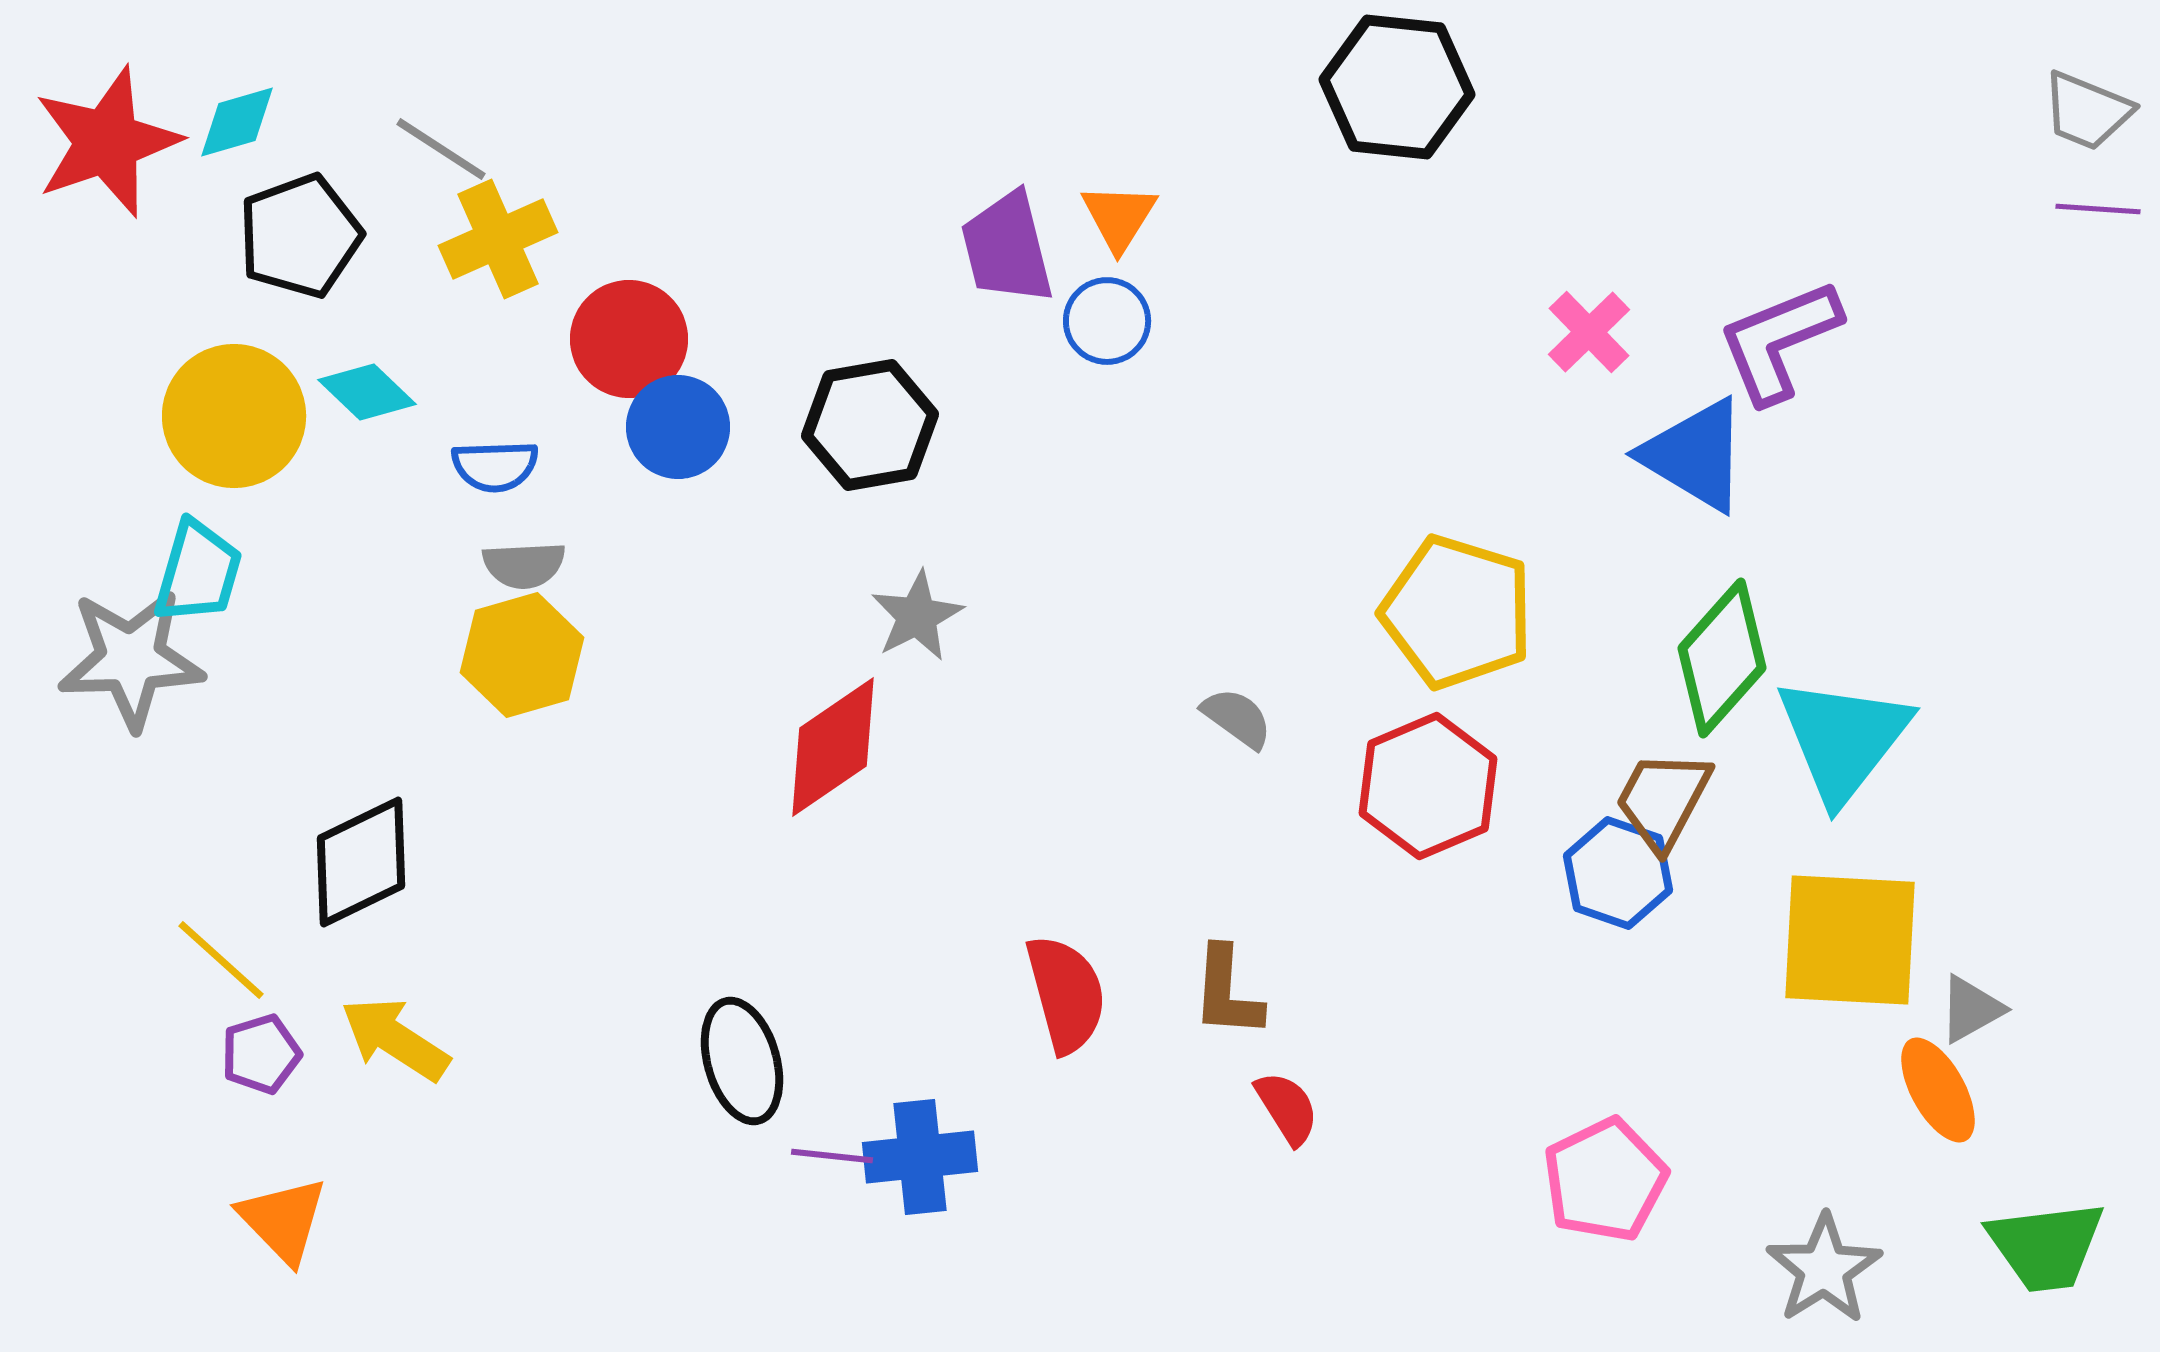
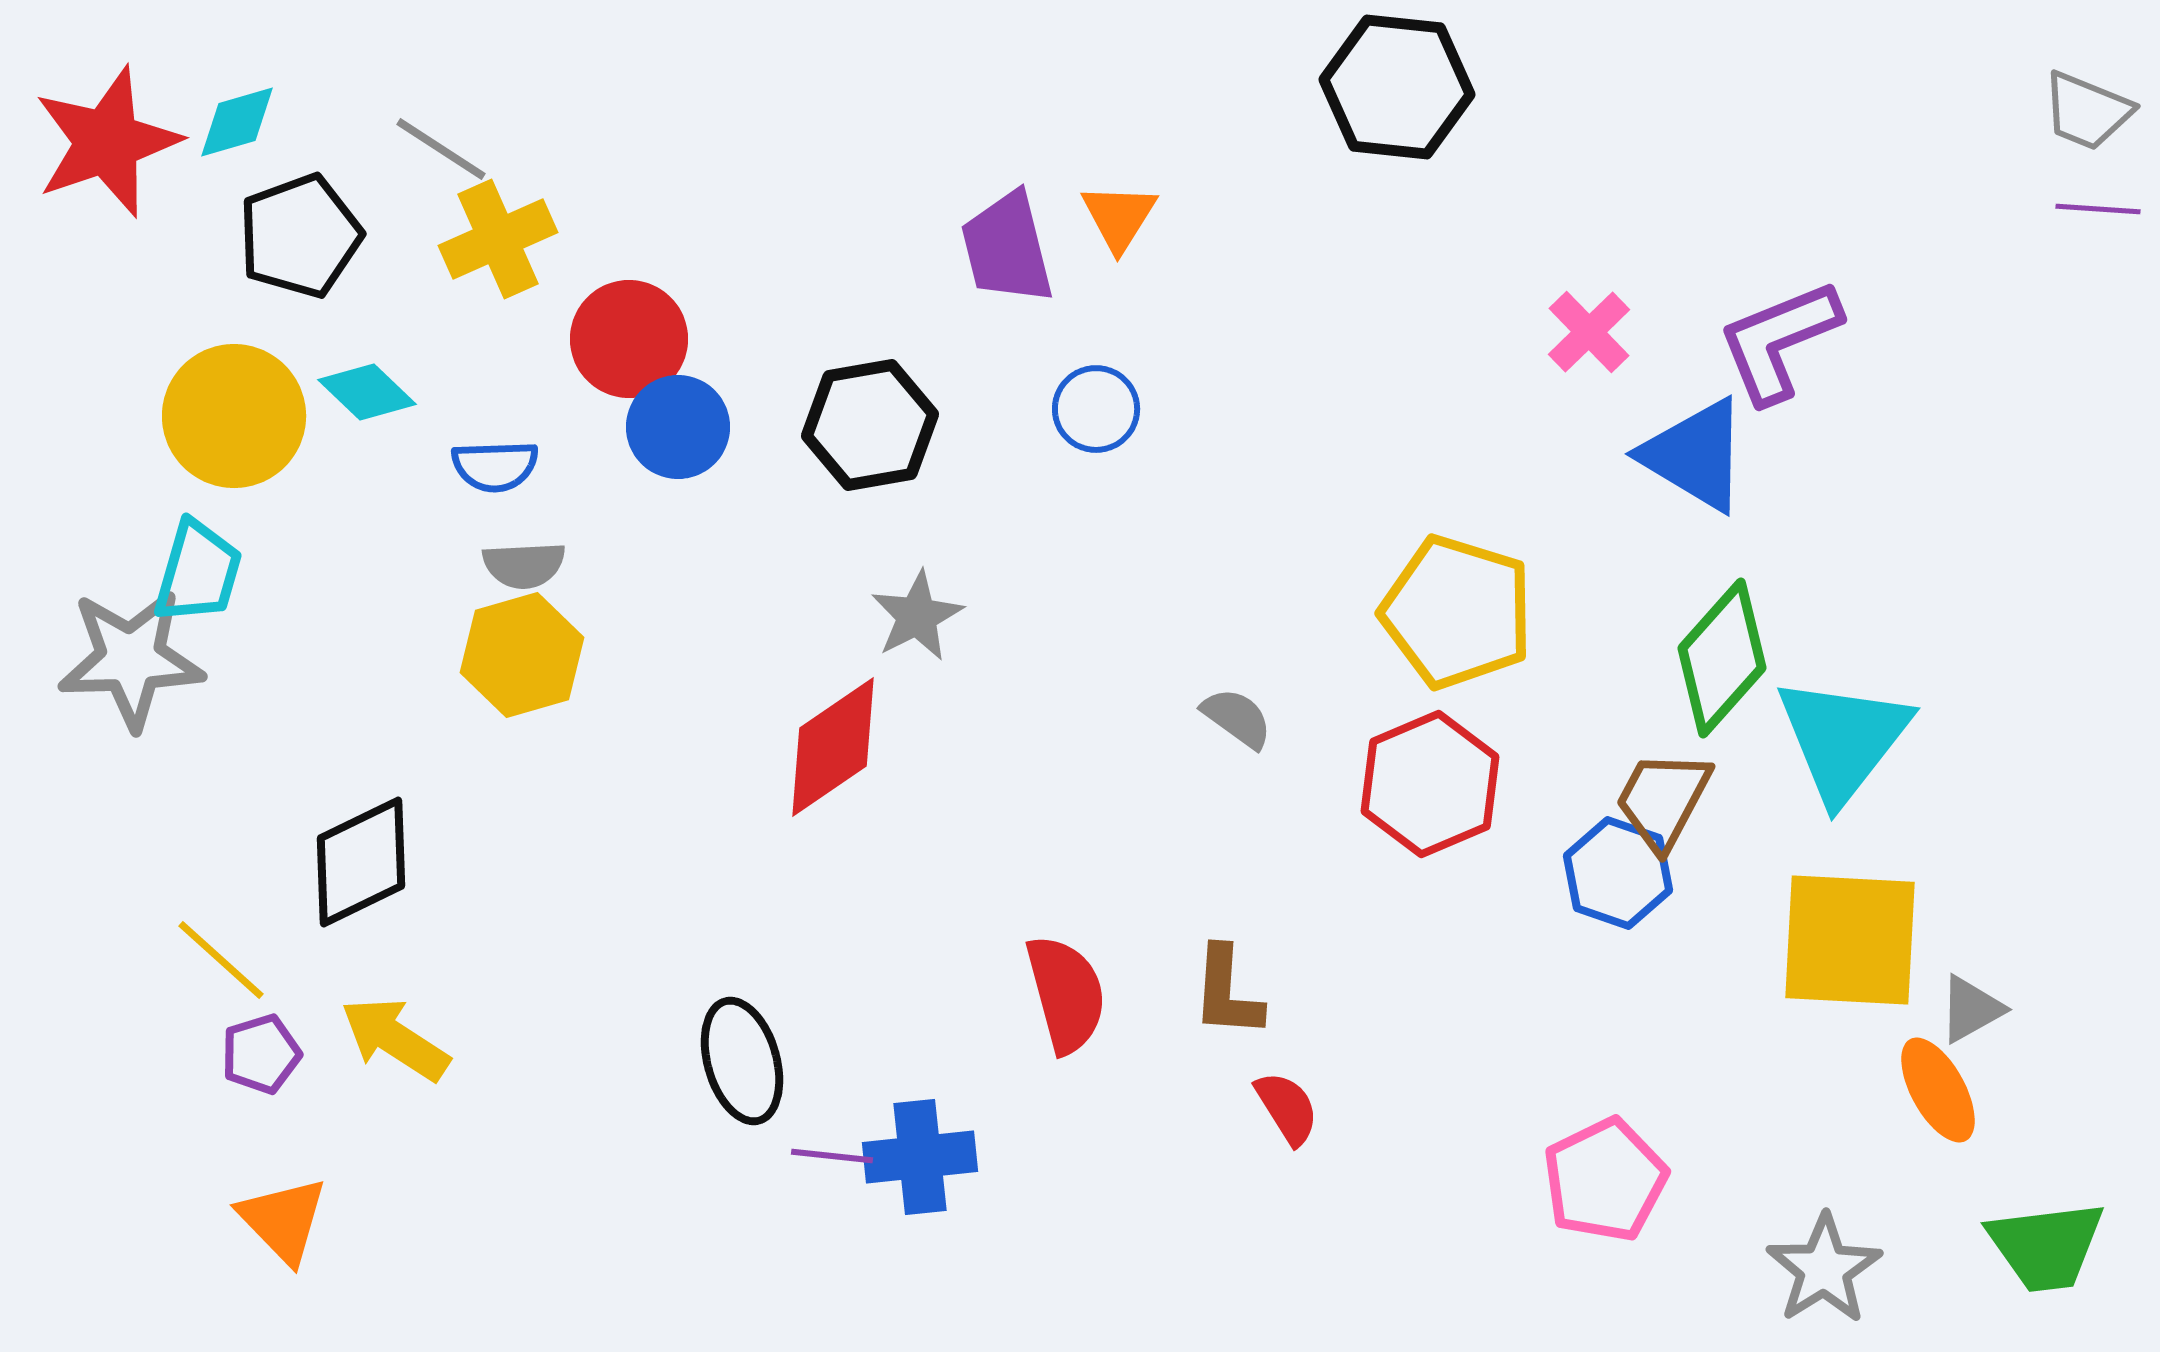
blue circle at (1107, 321): moved 11 px left, 88 px down
red hexagon at (1428, 786): moved 2 px right, 2 px up
